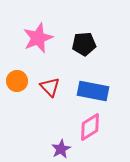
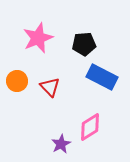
blue rectangle: moved 9 px right, 14 px up; rotated 16 degrees clockwise
purple star: moved 5 px up
